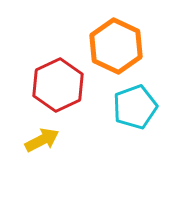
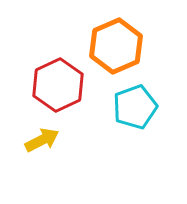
orange hexagon: rotated 12 degrees clockwise
